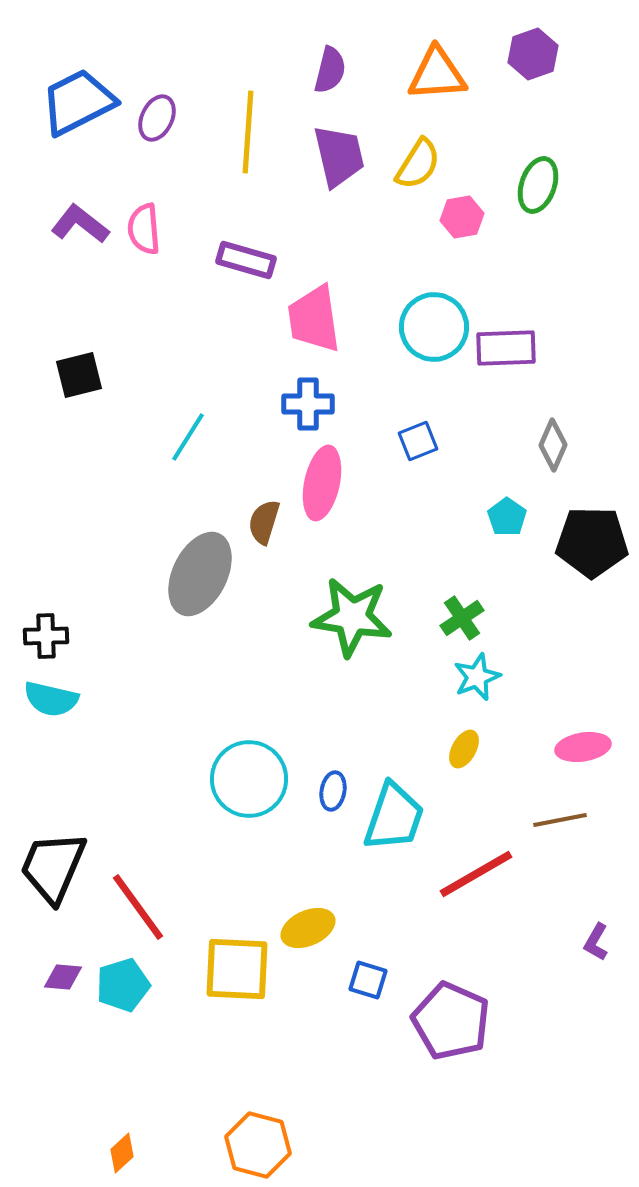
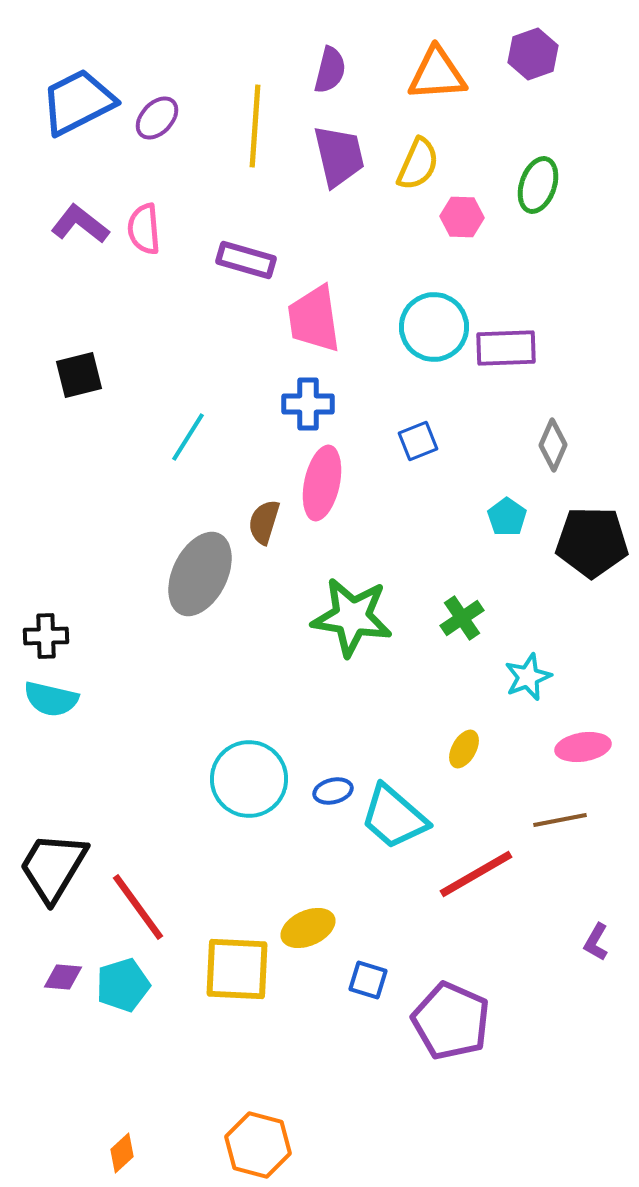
purple ellipse at (157, 118): rotated 18 degrees clockwise
yellow line at (248, 132): moved 7 px right, 6 px up
yellow semicircle at (418, 164): rotated 8 degrees counterclockwise
pink hexagon at (462, 217): rotated 12 degrees clockwise
cyan star at (477, 677): moved 51 px right
blue ellipse at (333, 791): rotated 66 degrees clockwise
cyan trapezoid at (394, 817): rotated 112 degrees clockwise
black trapezoid at (53, 867): rotated 8 degrees clockwise
